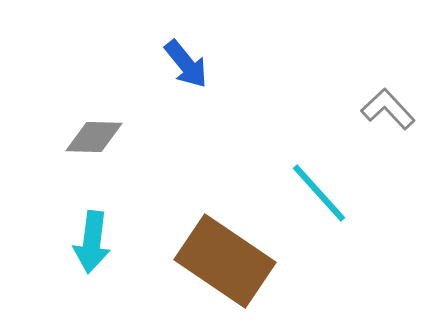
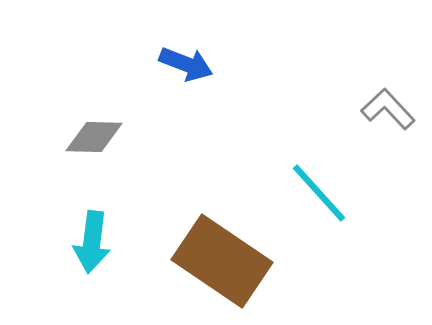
blue arrow: rotated 30 degrees counterclockwise
brown rectangle: moved 3 px left
